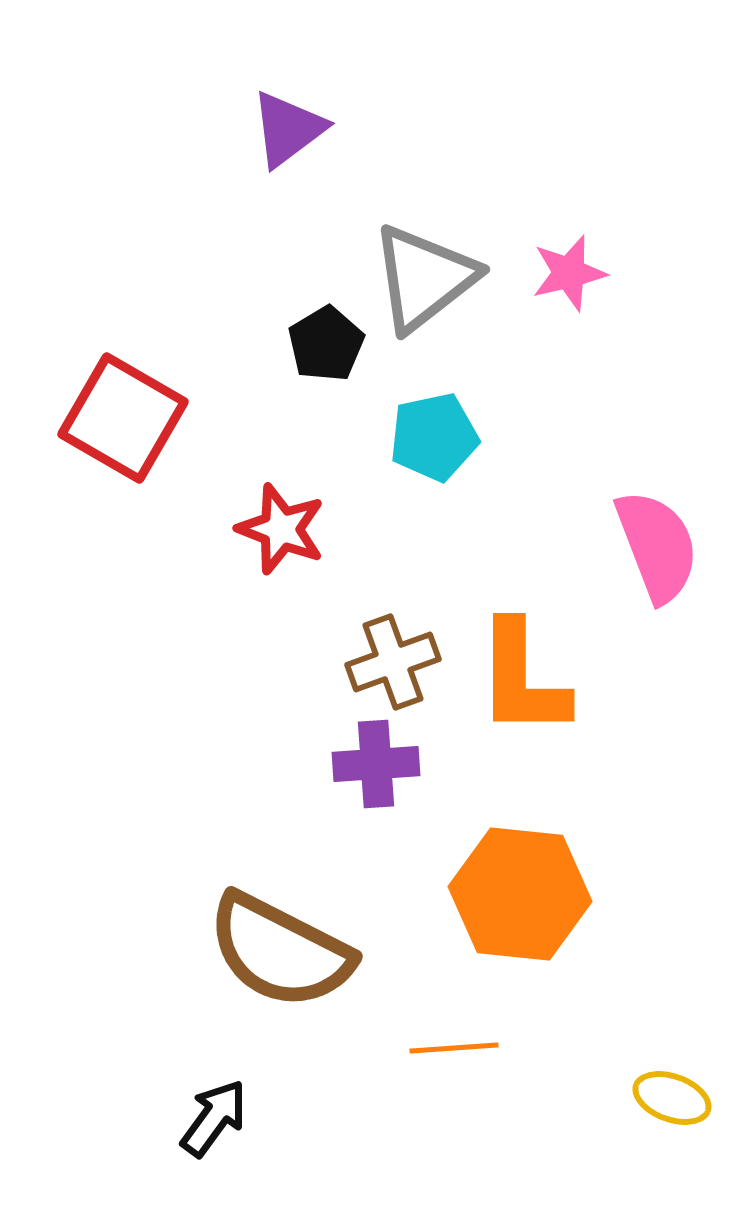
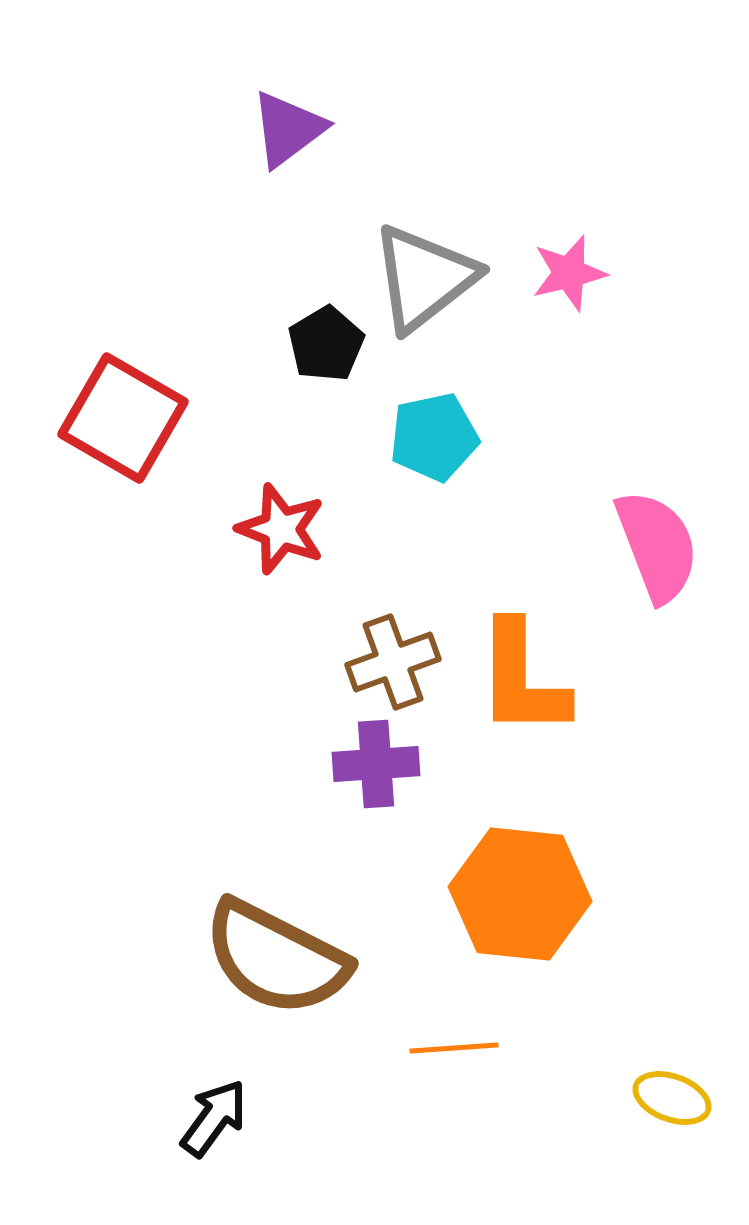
brown semicircle: moved 4 px left, 7 px down
